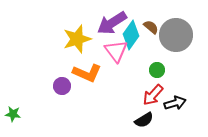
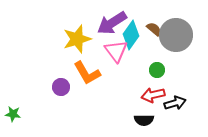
brown semicircle: moved 3 px right, 2 px down
orange L-shape: rotated 36 degrees clockwise
purple circle: moved 1 px left, 1 px down
red arrow: rotated 35 degrees clockwise
black semicircle: rotated 30 degrees clockwise
